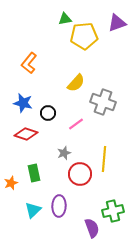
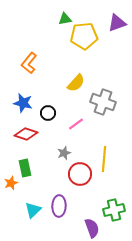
green rectangle: moved 9 px left, 5 px up
green cross: moved 1 px right, 1 px up
